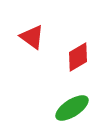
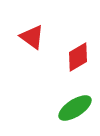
green ellipse: moved 3 px right
